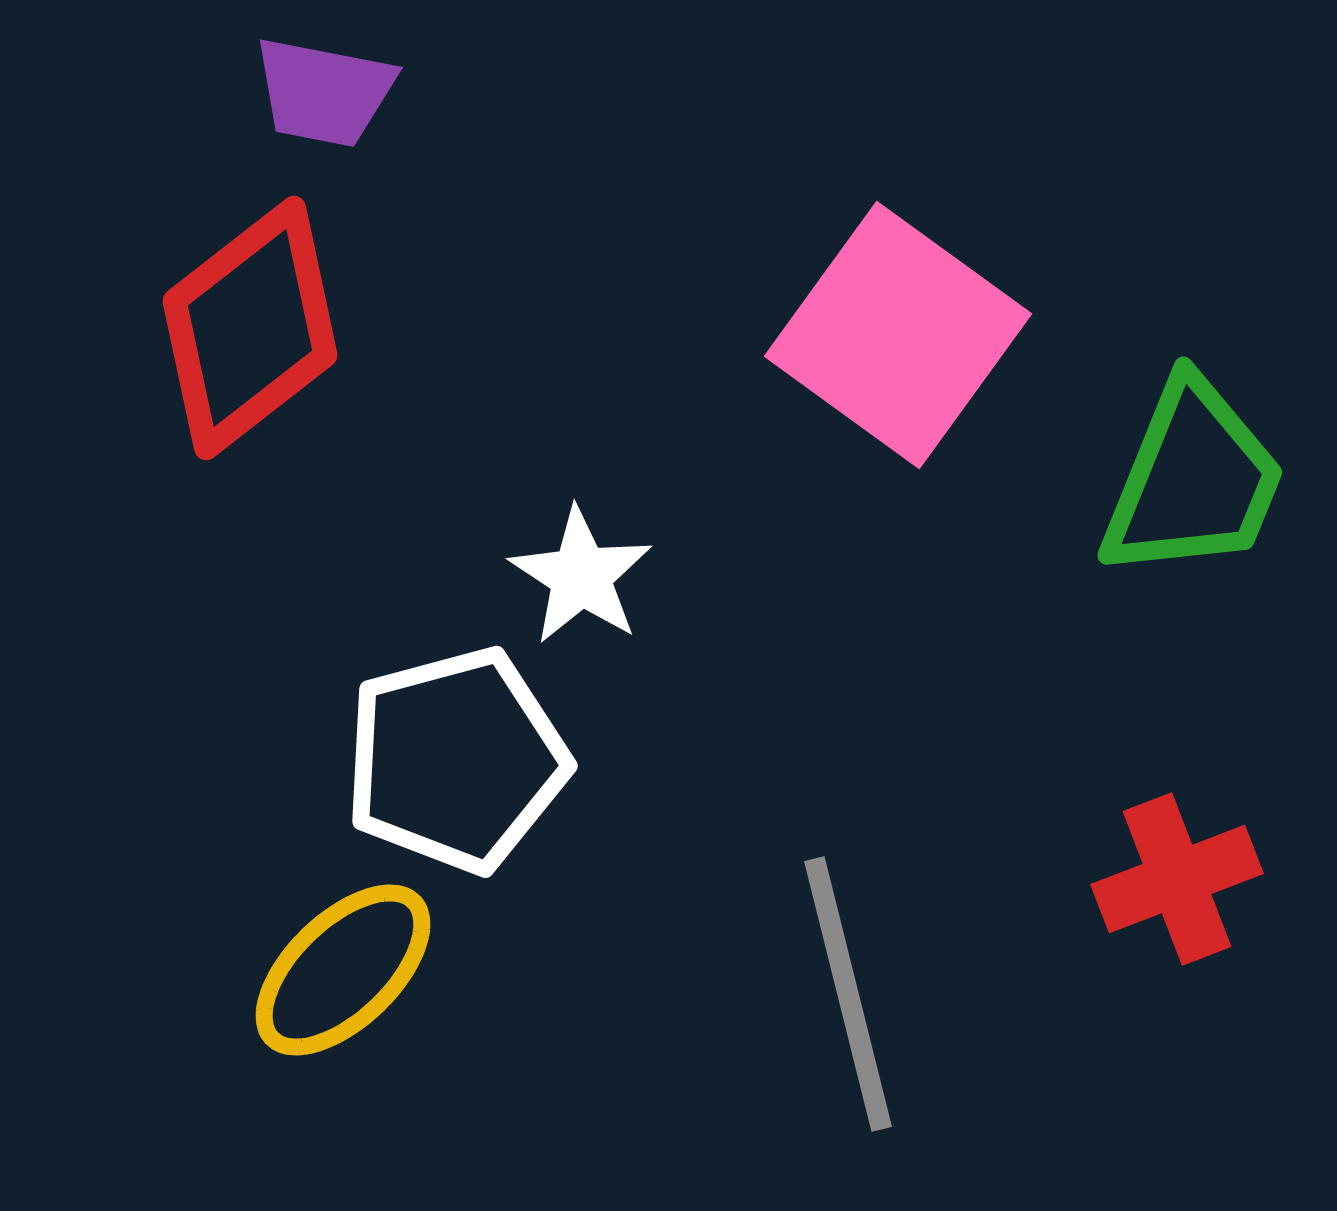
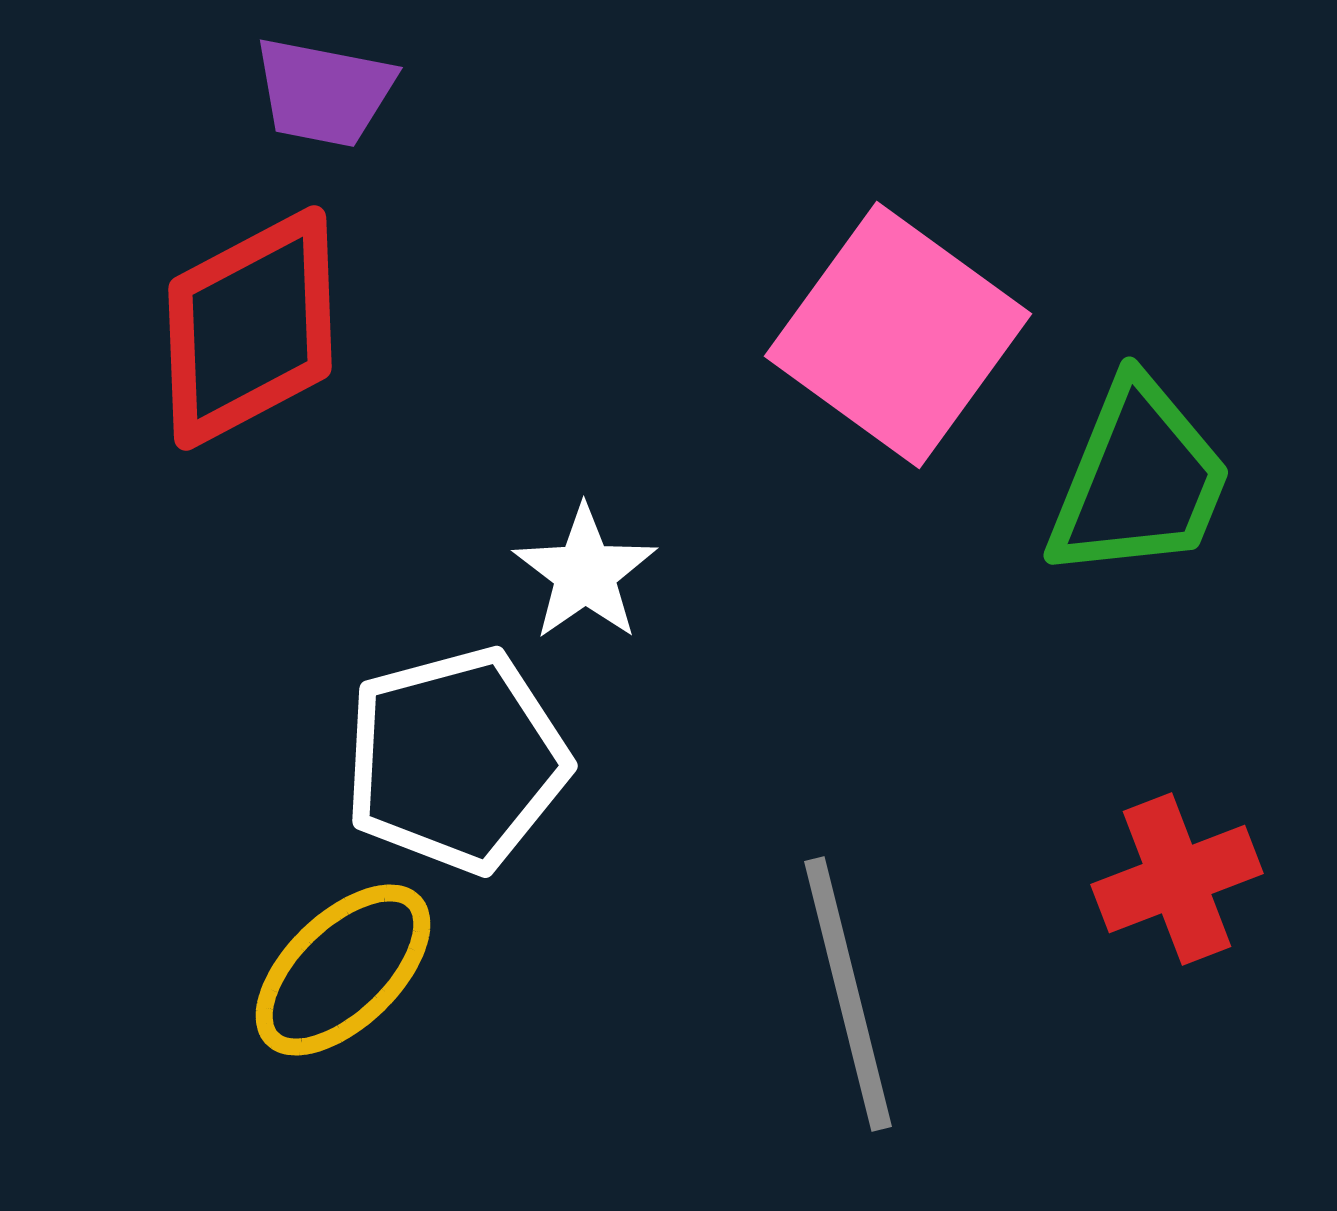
red diamond: rotated 10 degrees clockwise
green trapezoid: moved 54 px left
white star: moved 4 px right, 3 px up; rotated 4 degrees clockwise
